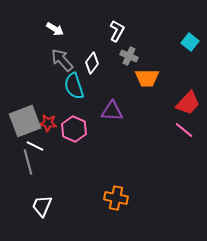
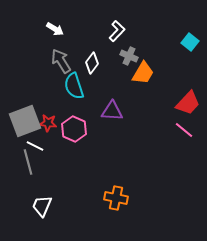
white L-shape: rotated 15 degrees clockwise
gray arrow: moved 1 px left, 1 px down; rotated 10 degrees clockwise
orange trapezoid: moved 4 px left, 5 px up; rotated 60 degrees counterclockwise
